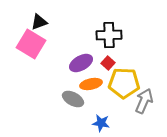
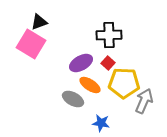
orange ellipse: moved 1 px left, 1 px down; rotated 45 degrees clockwise
